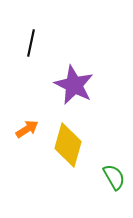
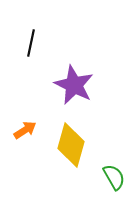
orange arrow: moved 2 px left, 1 px down
yellow diamond: moved 3 px right
